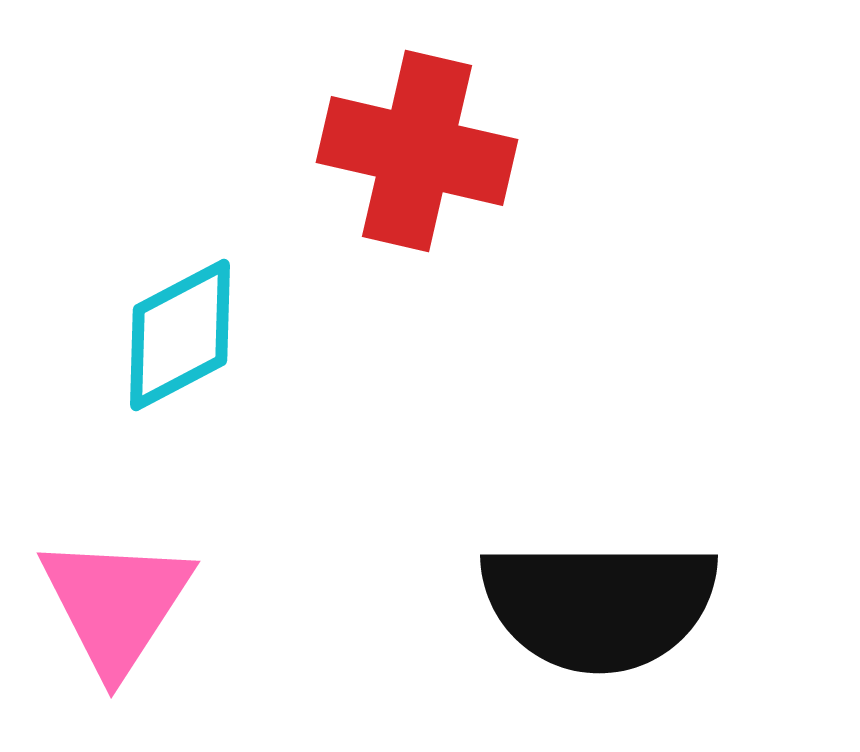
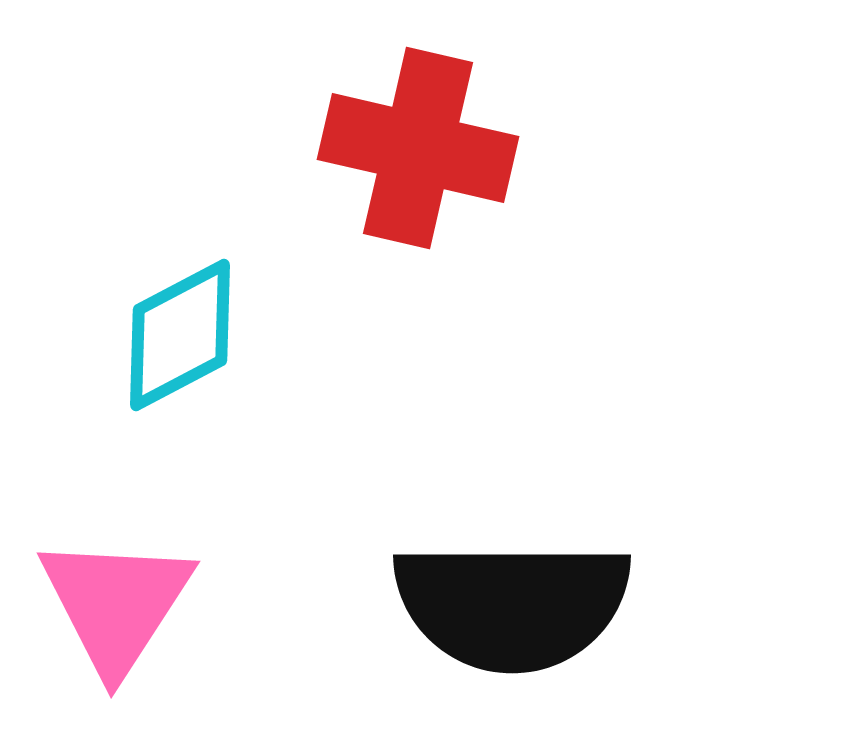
red cross: moved 1 px right, 3 px up
black semicircle: moved 87 px left
